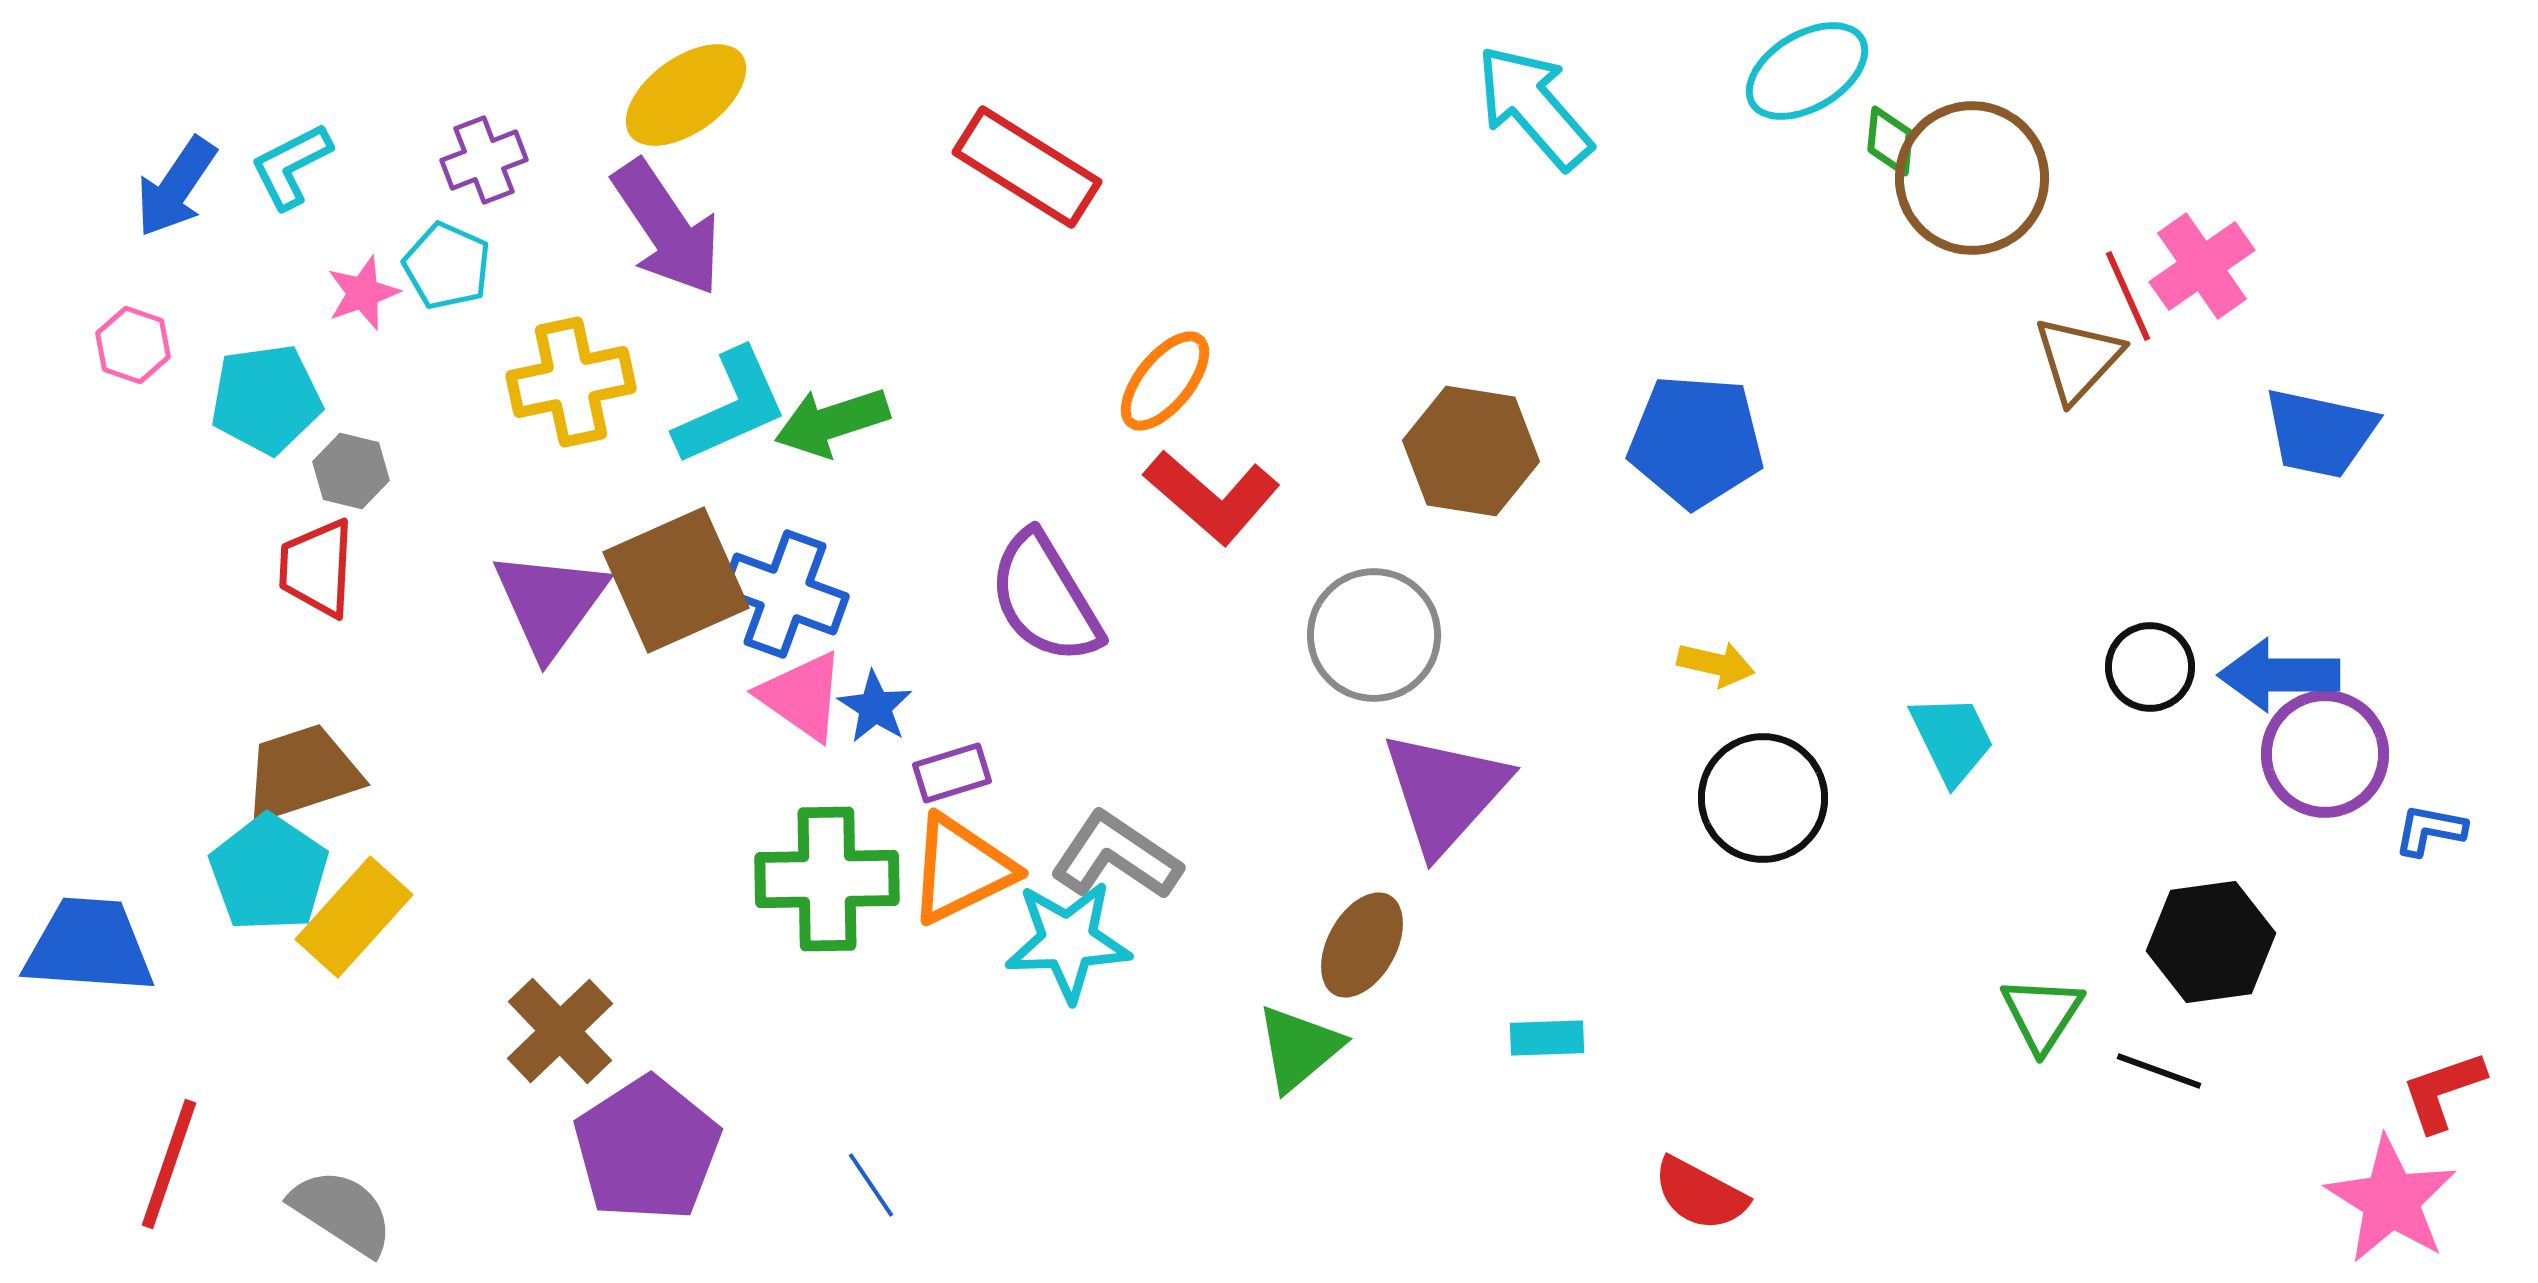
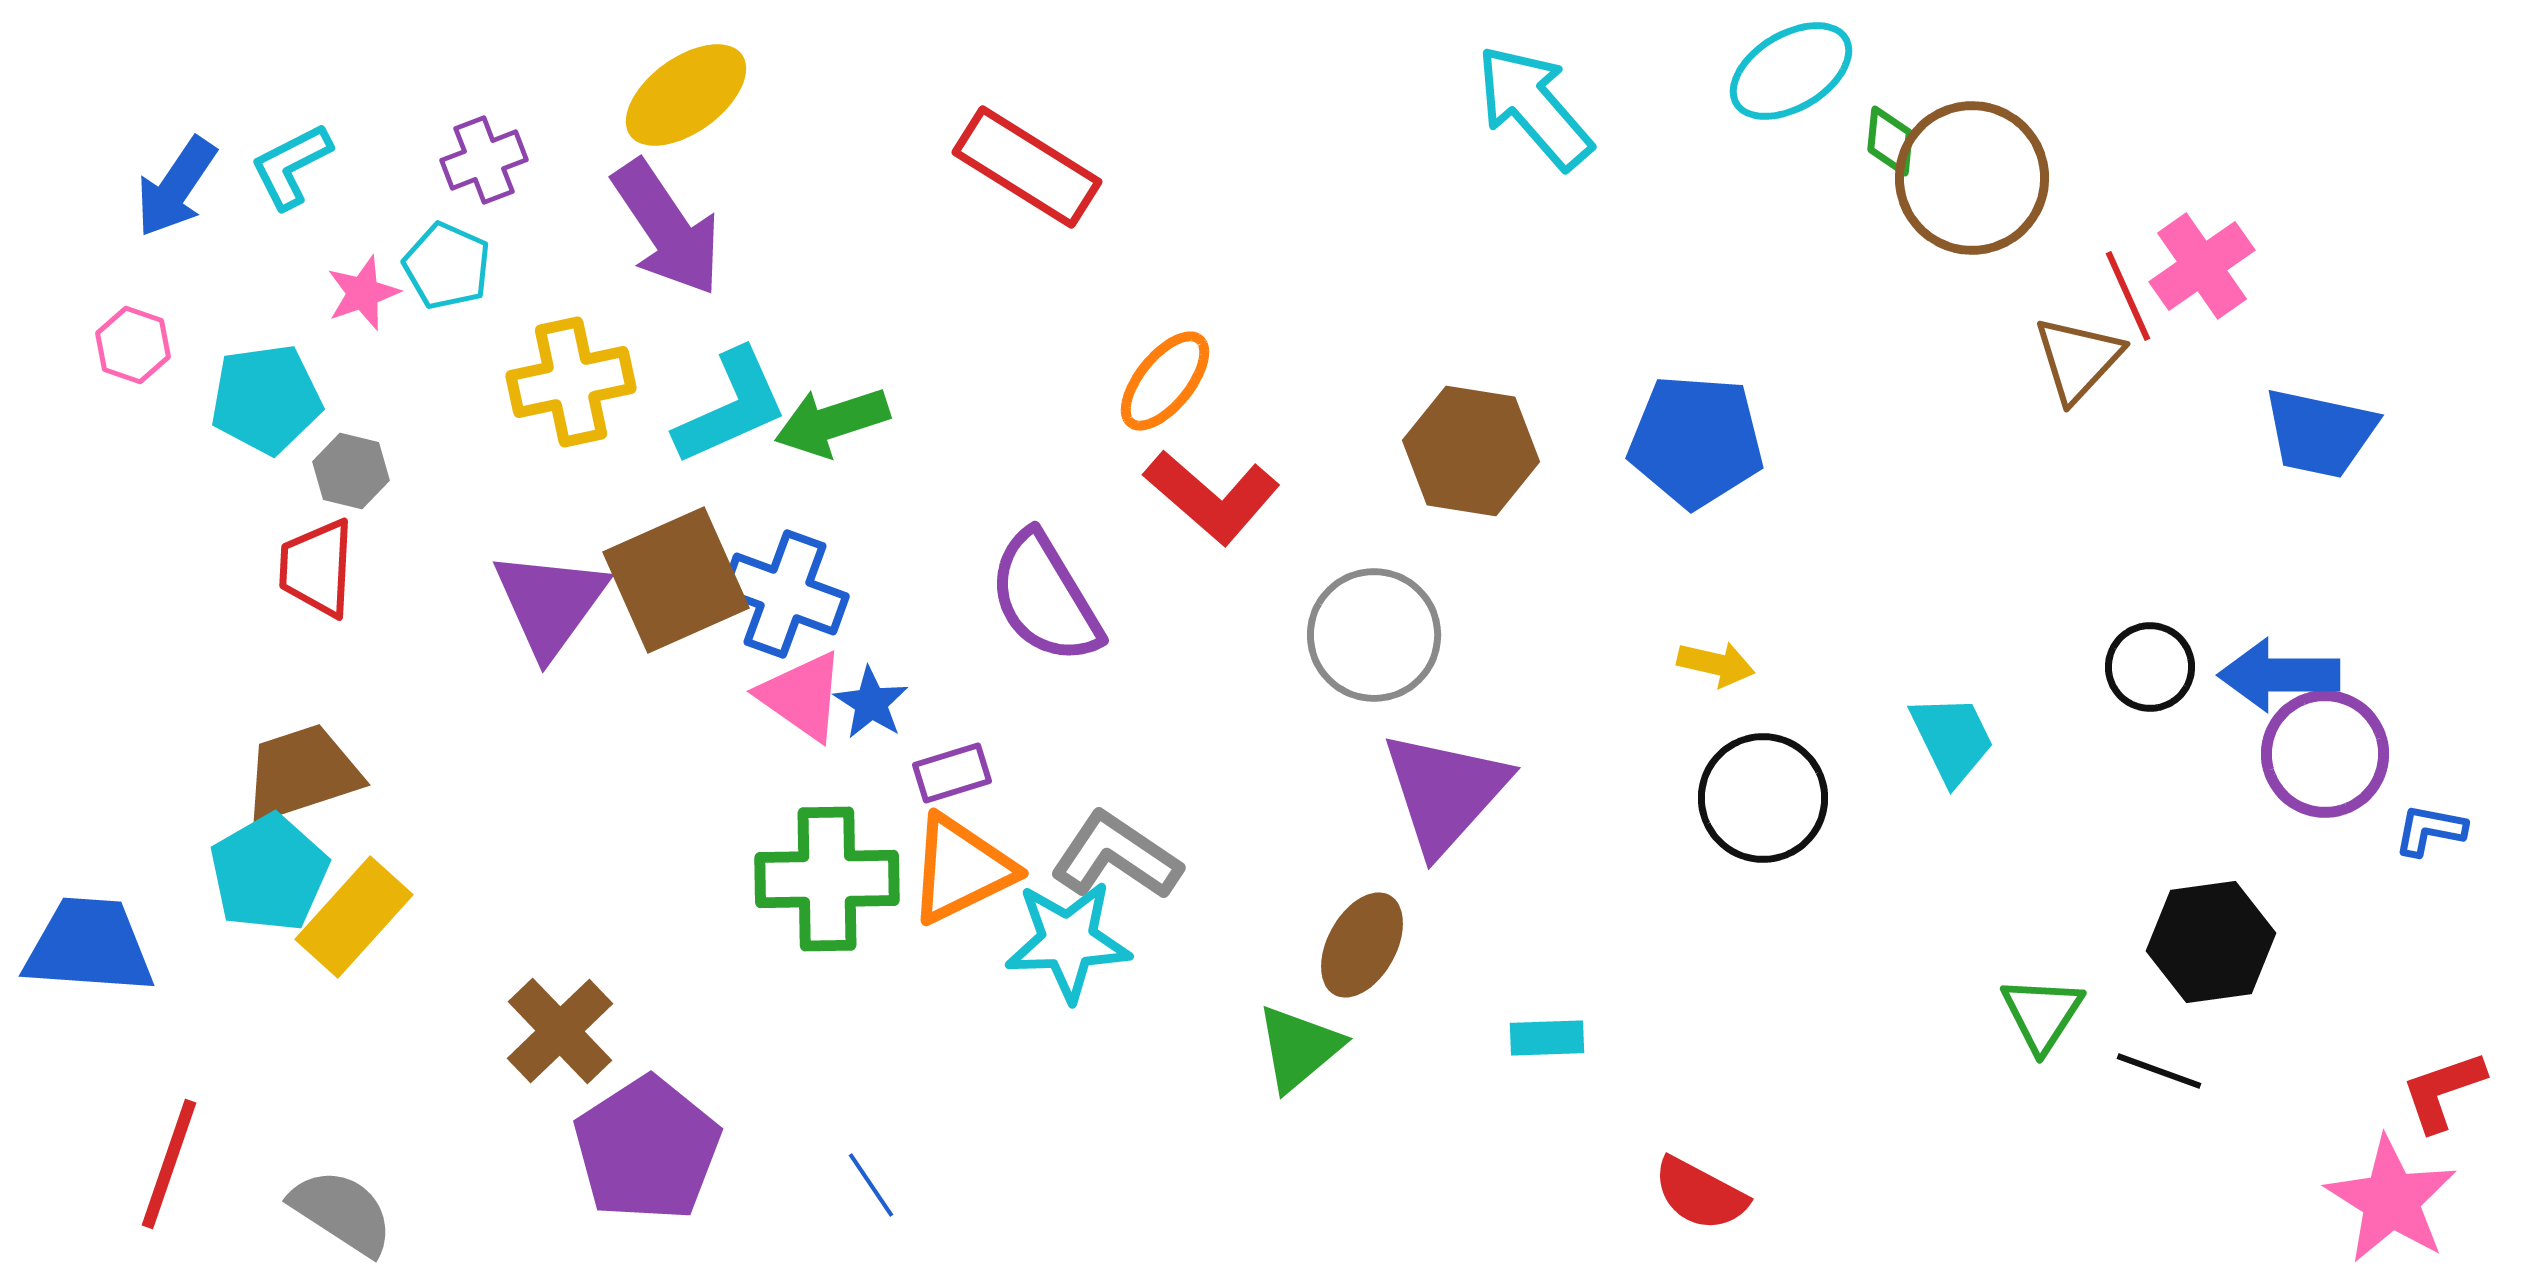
cyan ellipse at (1807, 71): moved 16 px left
blue star at (875, 707): moved 4 px left, 4 px up
cyan pentagon at (269, 873): rotated 8 degrees clockwise
